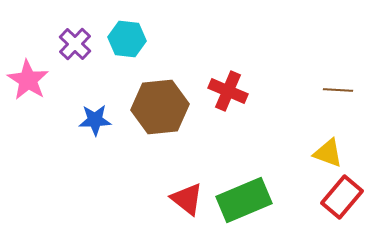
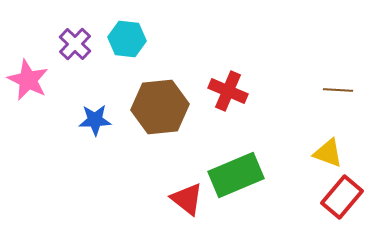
pink star: rotated 6 degrees counterclockwise
green rectangle: moved 8 px left, 25 px up
